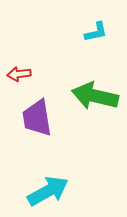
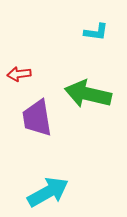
cyan L-shape: rotated 20 degrees clockwise
green arrow: moved 7 px left, 2 px up
cyan arrow: moved 1 px down
